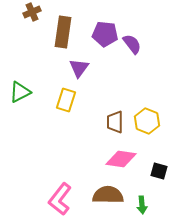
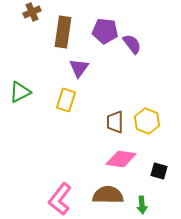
purple pentagon: moved 3 px up
